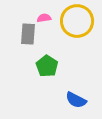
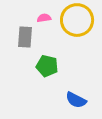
yellow circle: moved 1 px up
gray rectangle: moved 3 px left, 3 px down
green pentagon: rotated 20 degrees counterclockwise
